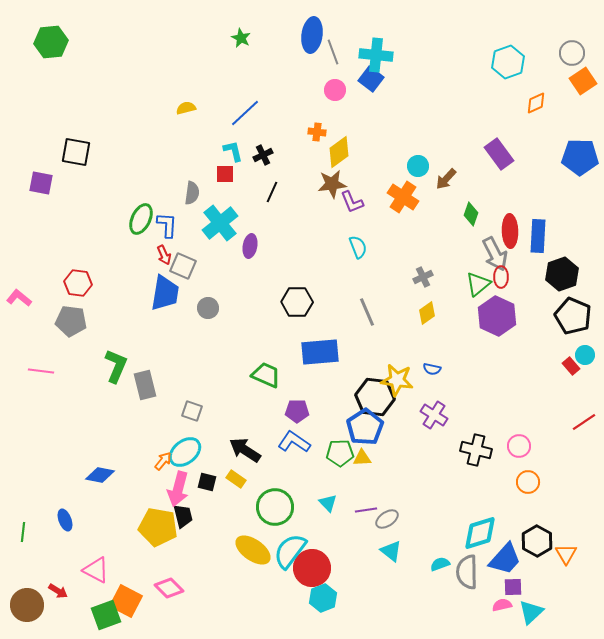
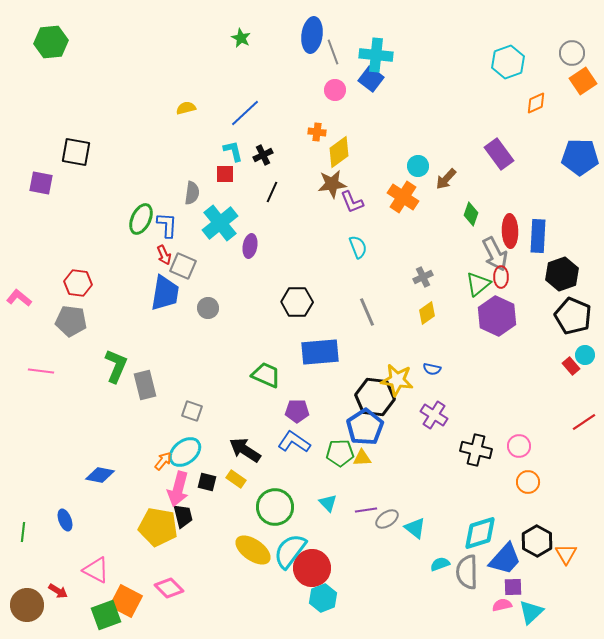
cyan triangle at (391, 551): moved 24 px right, 23 px up
